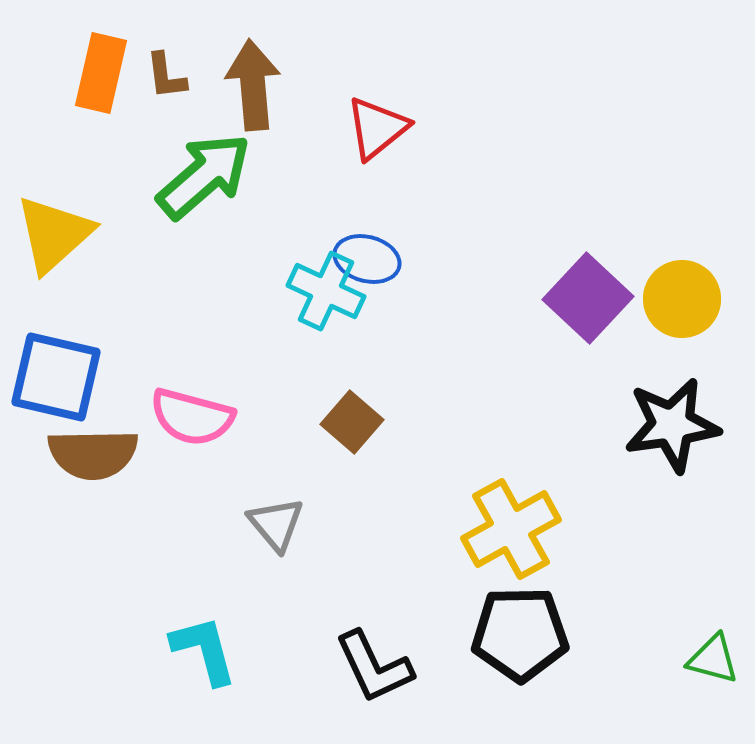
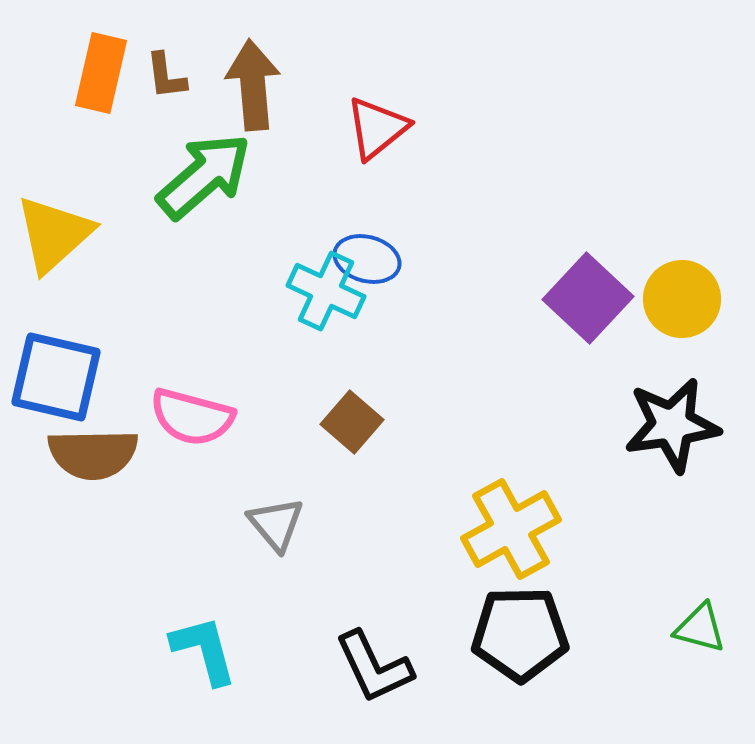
green triangle: moved 13 px left, 31 px up
